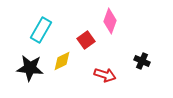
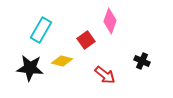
yellow diamond: rotated 40 degrees clockwise
red arrow: rotated 20 degrees clockwise
